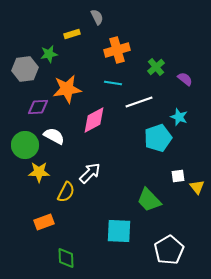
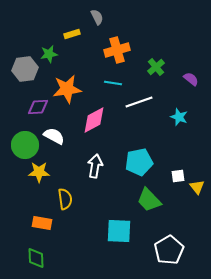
purple semicircle: moved 6 px right
cyan pentagon: moved 19 px left, 24 px down; rotated 8 degrees clockwise
white arrow: moved 5 px right, 7 px up; rotated 35 degrees counterclockwise
yellow semicircle: moved 1 px left, 7 px down; rotated 35 degrees counterclockwise
orange rectangle: moved 2 px left, 1 px down; rotated 30 degrees clockwise
green diamond: moved 30 px left
